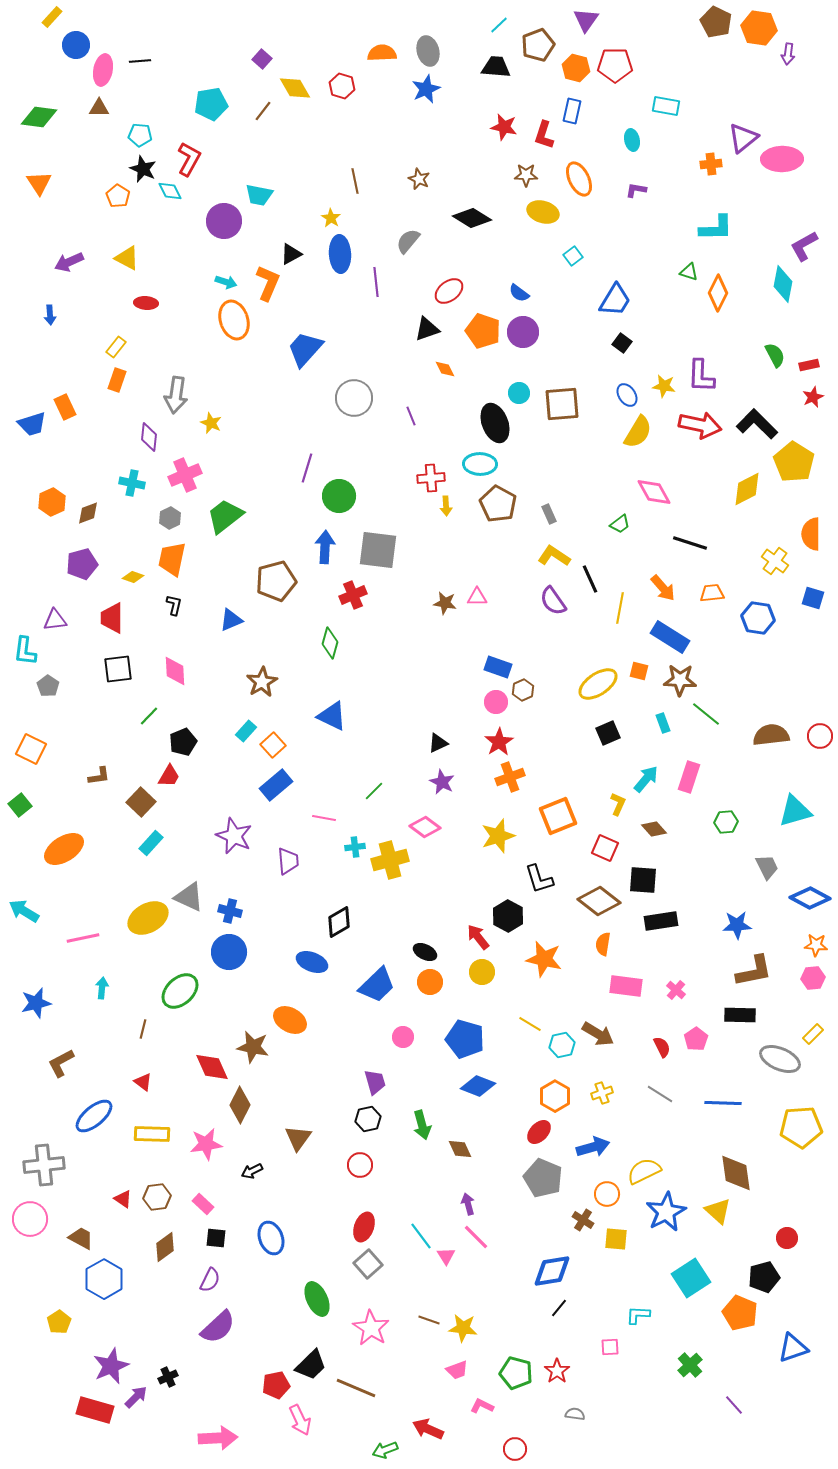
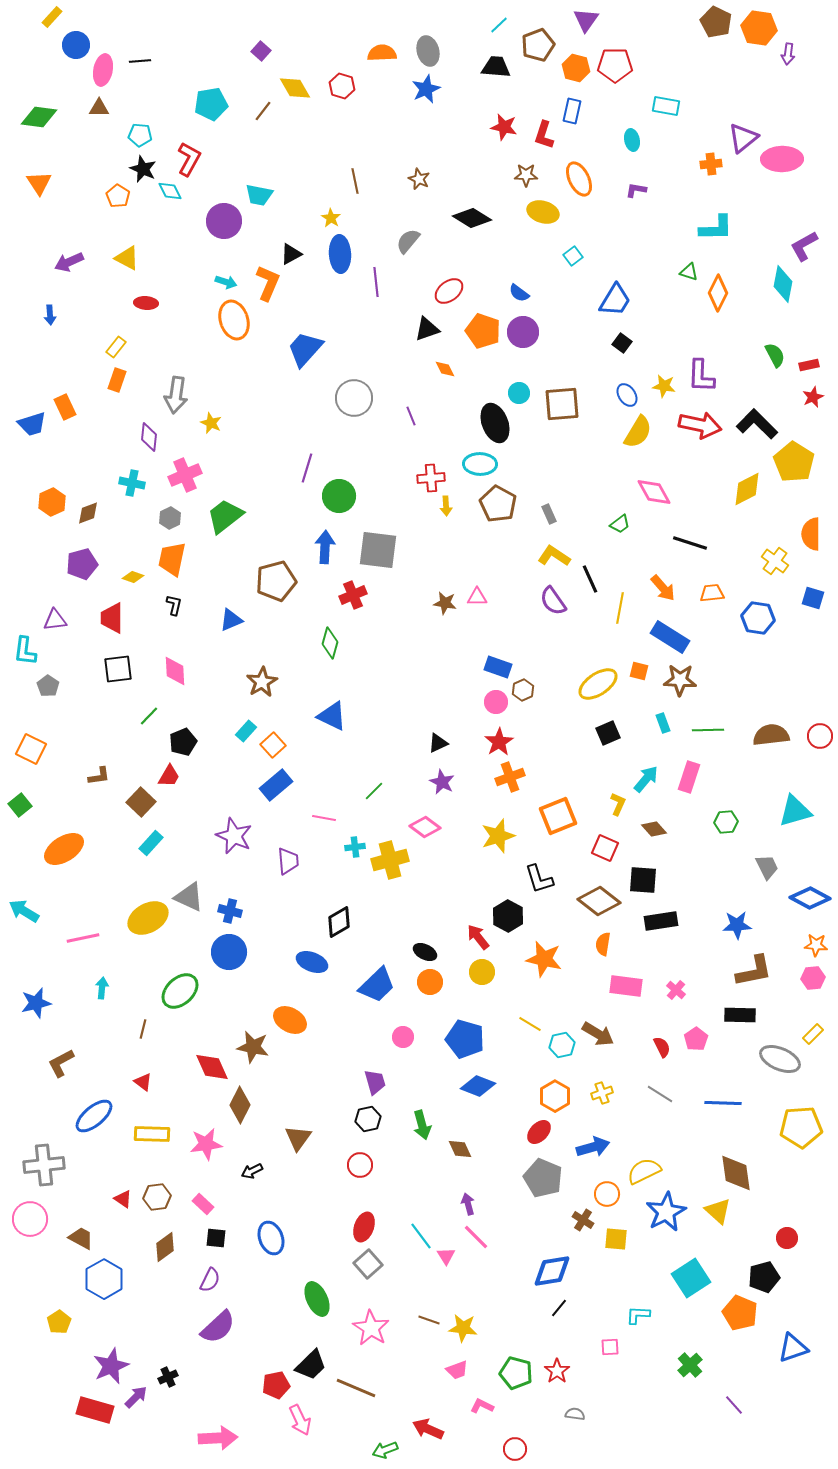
purple square at (262, 59): moved 1 px left, 8 px up
green line at (706, 714): moved 2 px right, 16 px down; rotated 40 degrees counterclockwise
